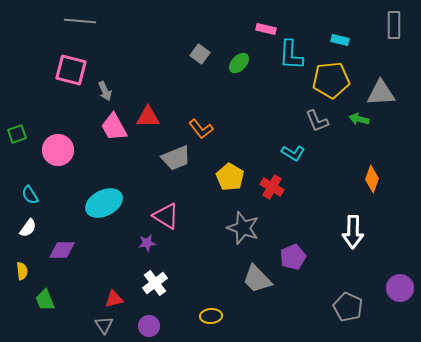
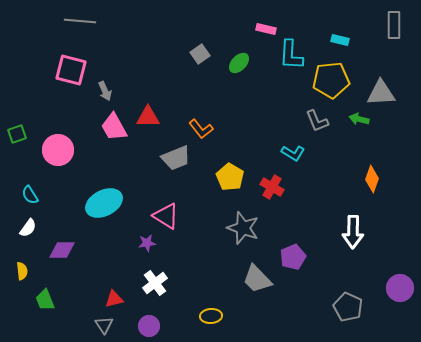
gray square at (200, 54): rotated 18 degrees clockwise
